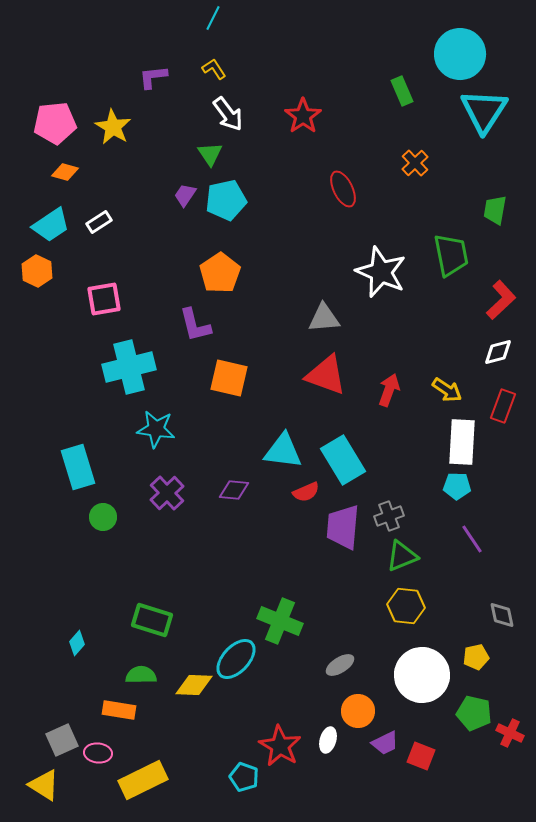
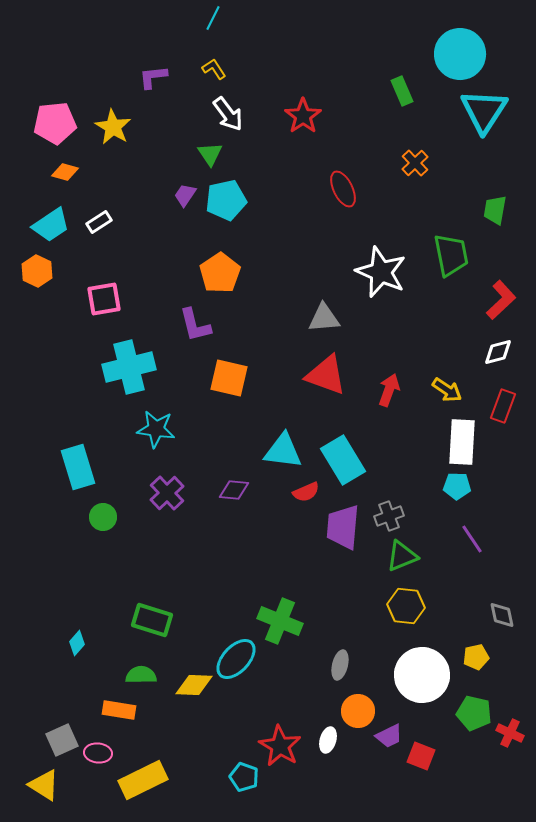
gray ellipse at (340, 665): rotated 44 degrees counterclockwise
purple trapezoid at (385, 743): moved 4 px right, 7 px up
